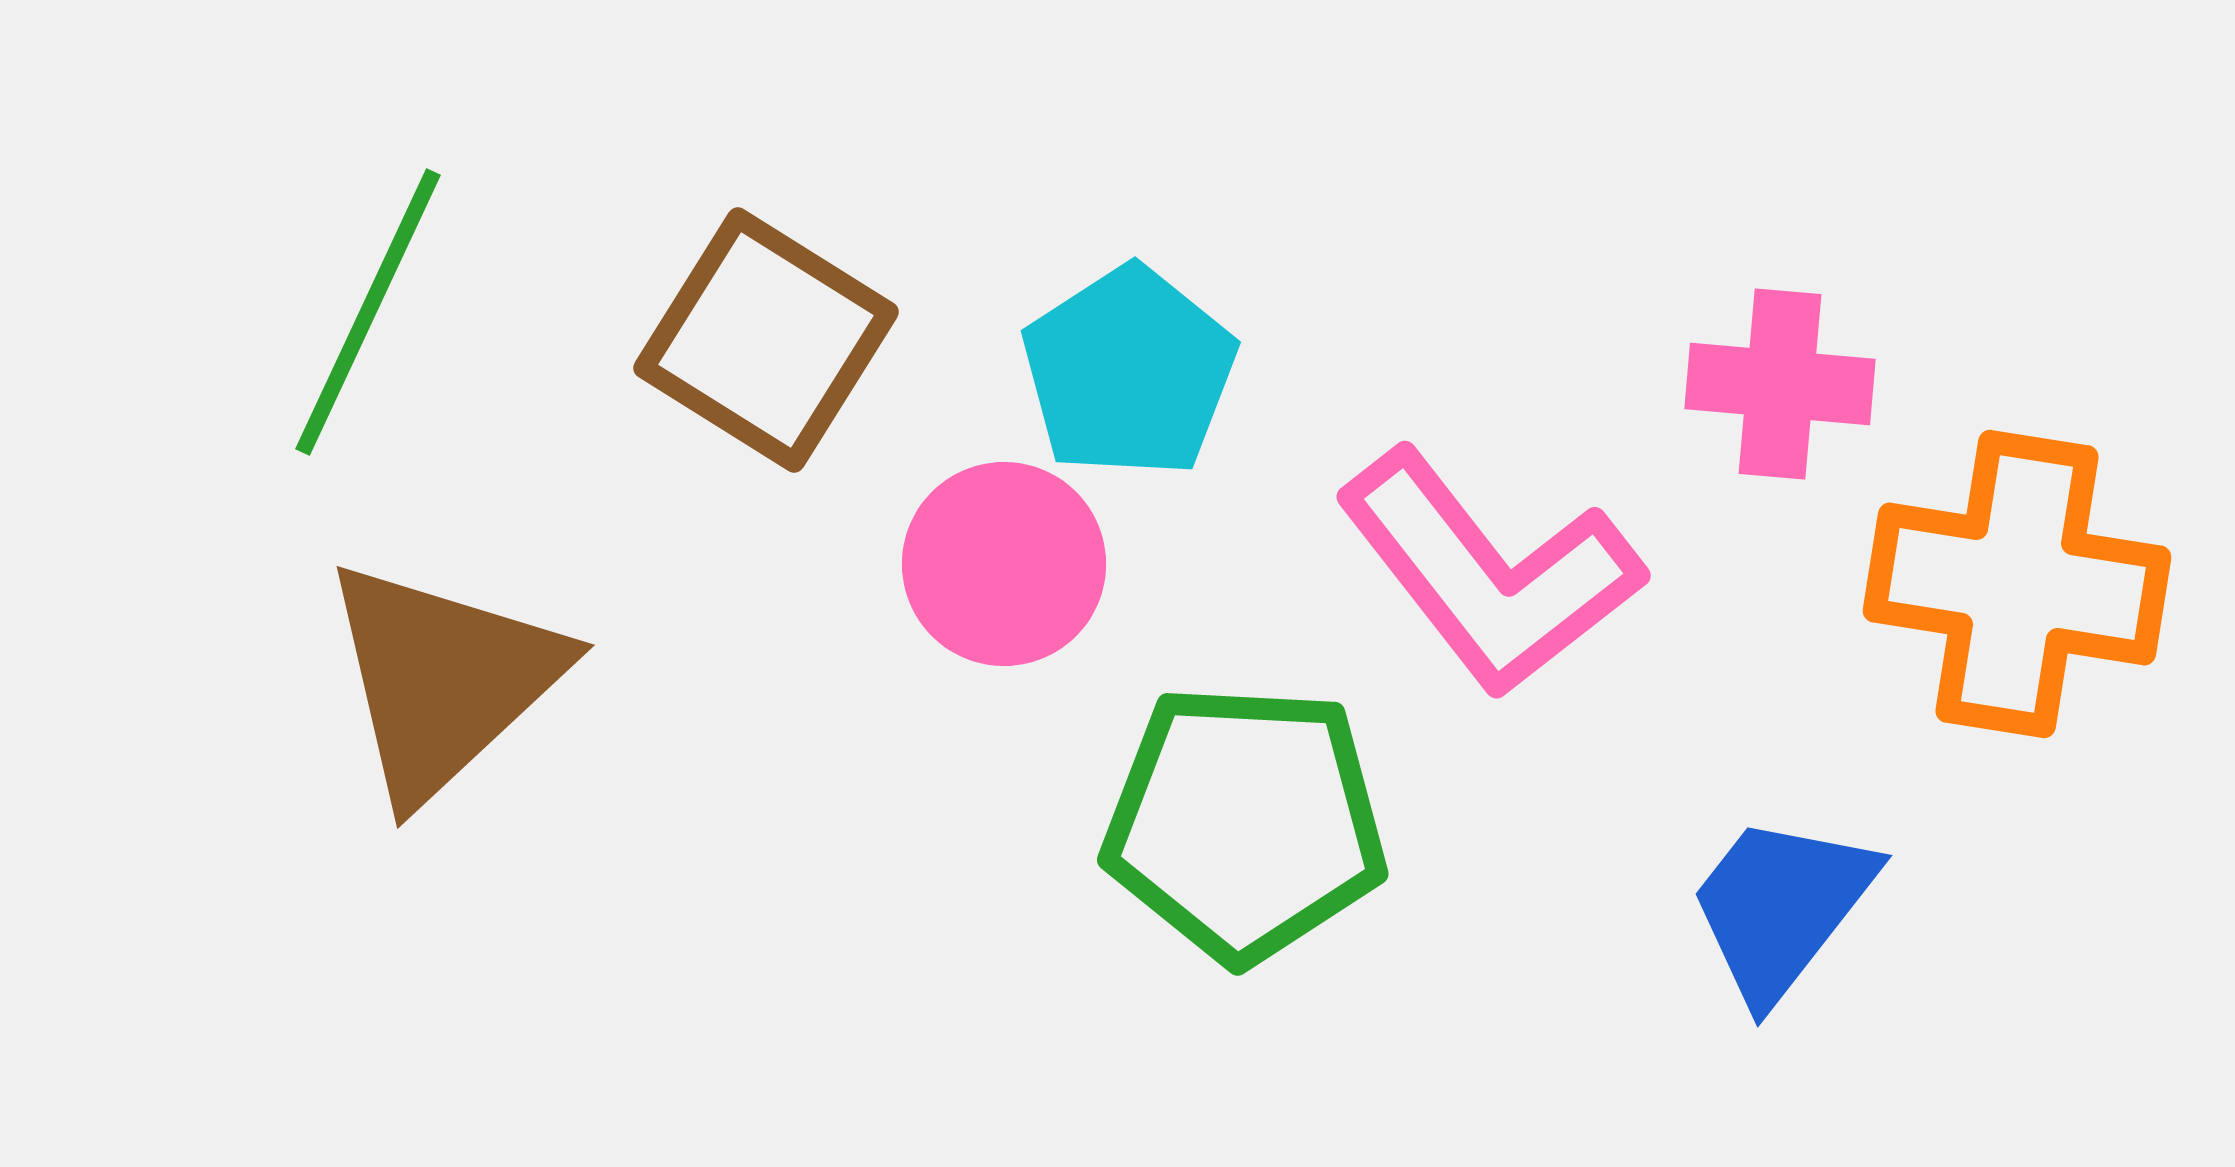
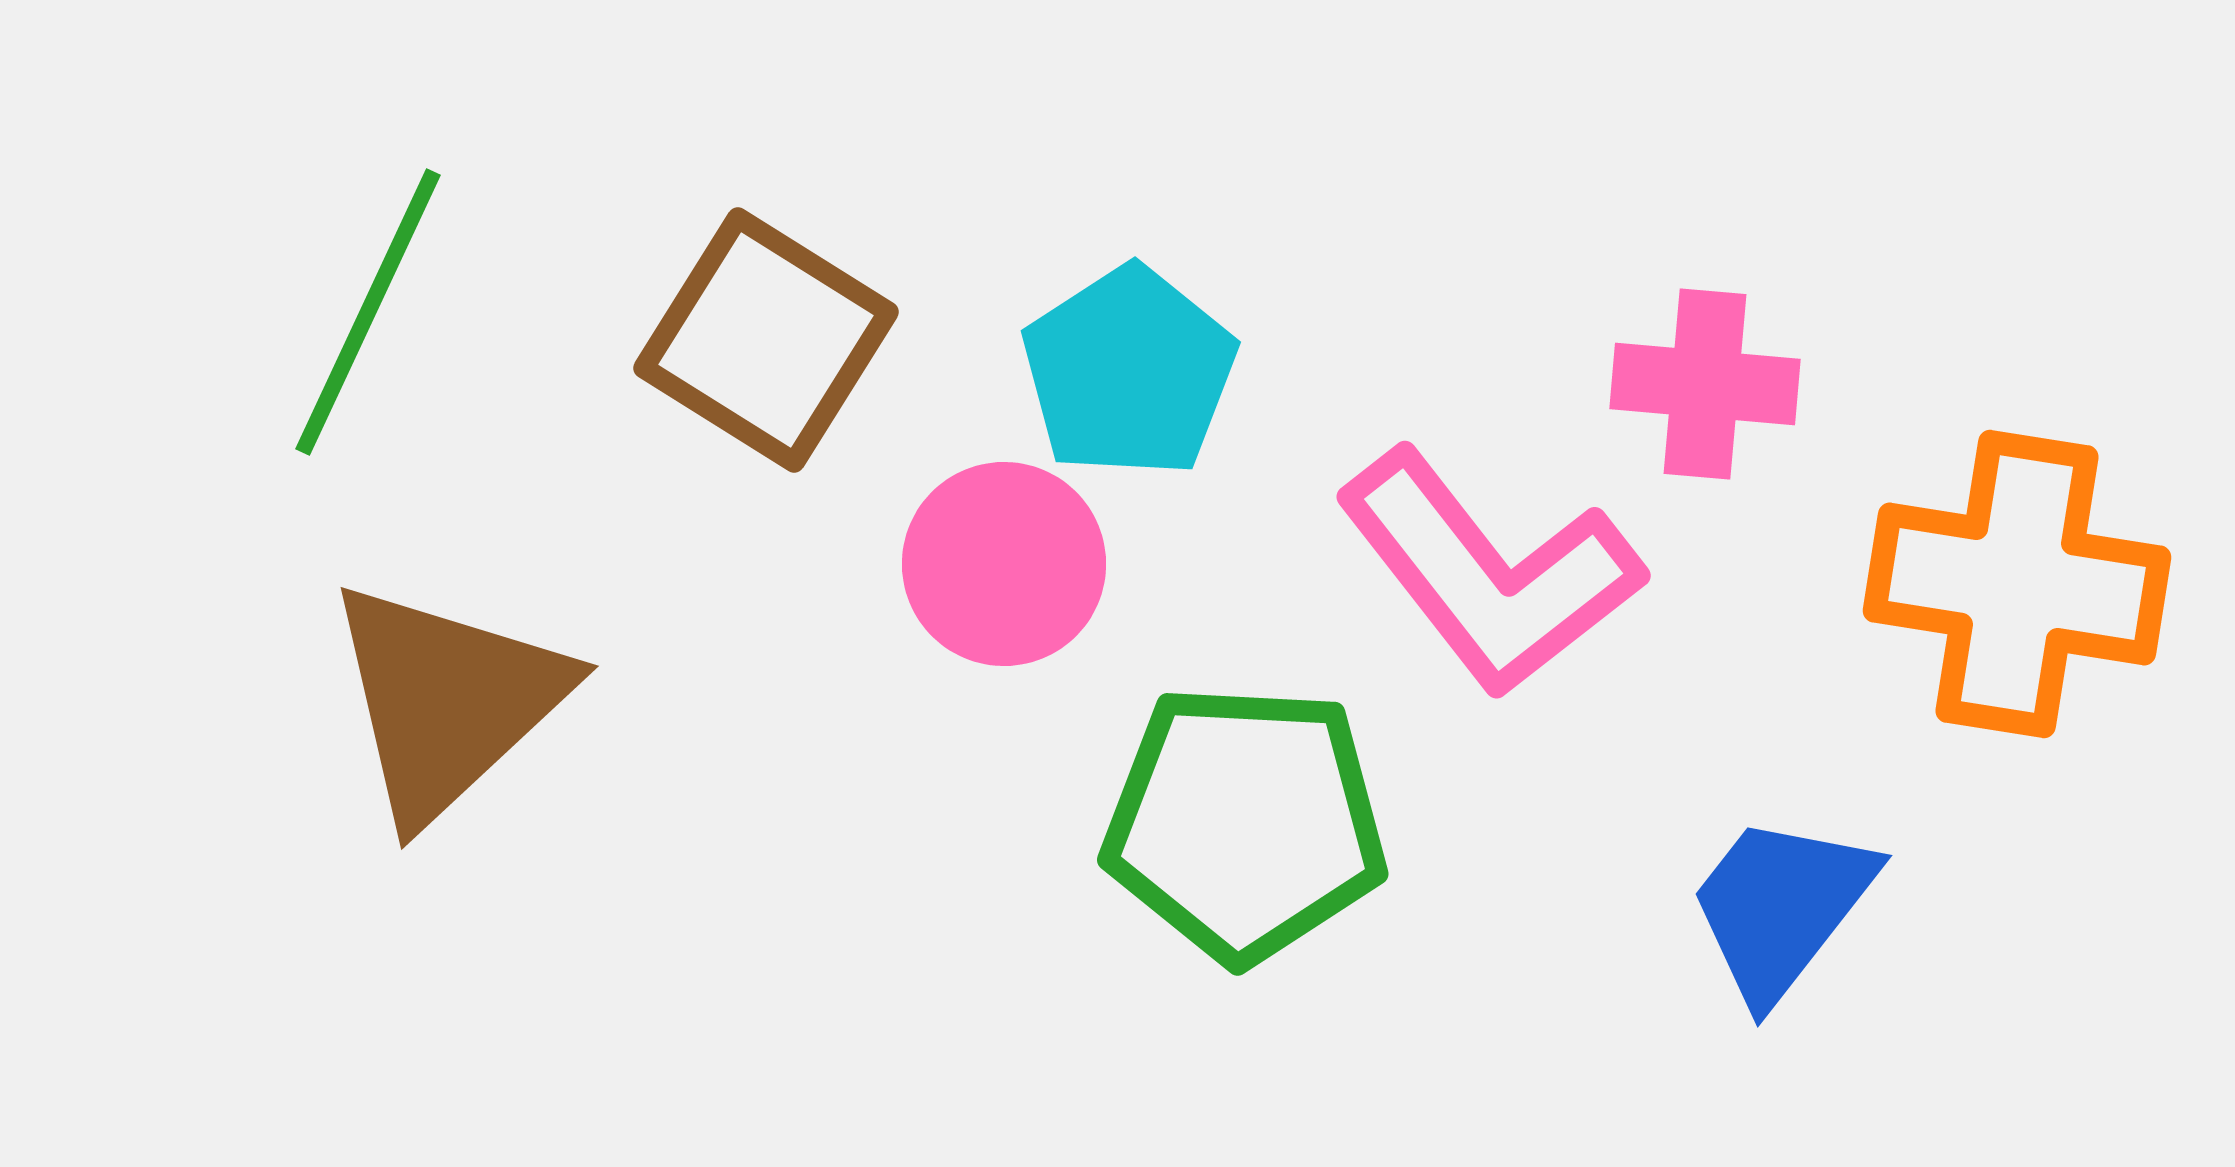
pink cross: moved 75 px left
brown triangle: moved 4 px right, 21 px down
